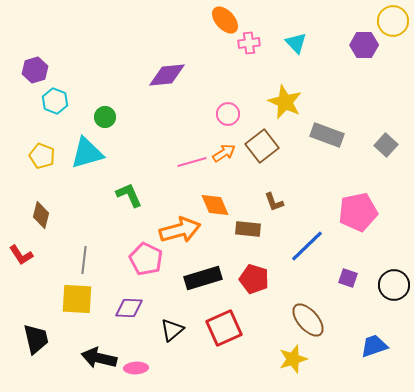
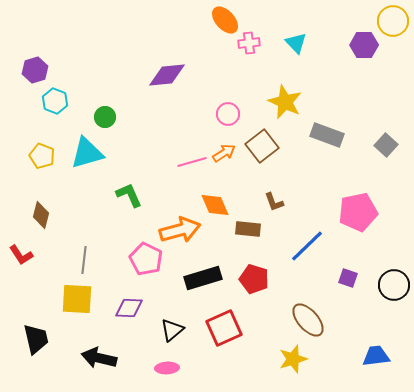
blue trapezoid at (374, 346): moved 2 px right, 10 px down; rotated 12 degrees clockwise
pink ellipse at (136, 368): moved 31 px right
